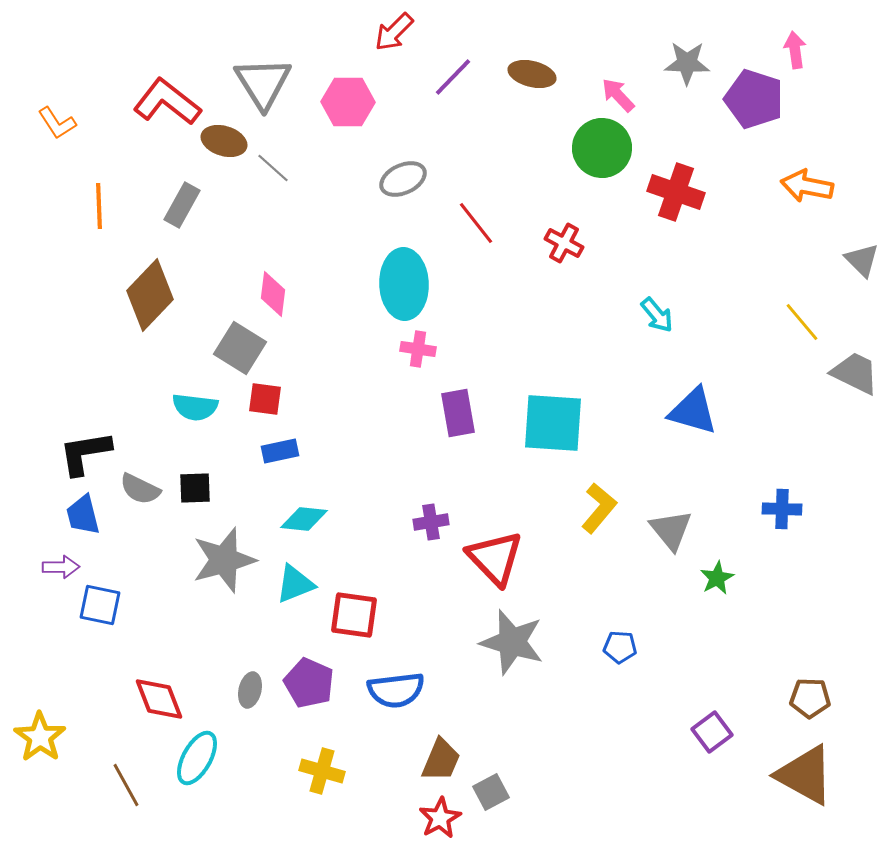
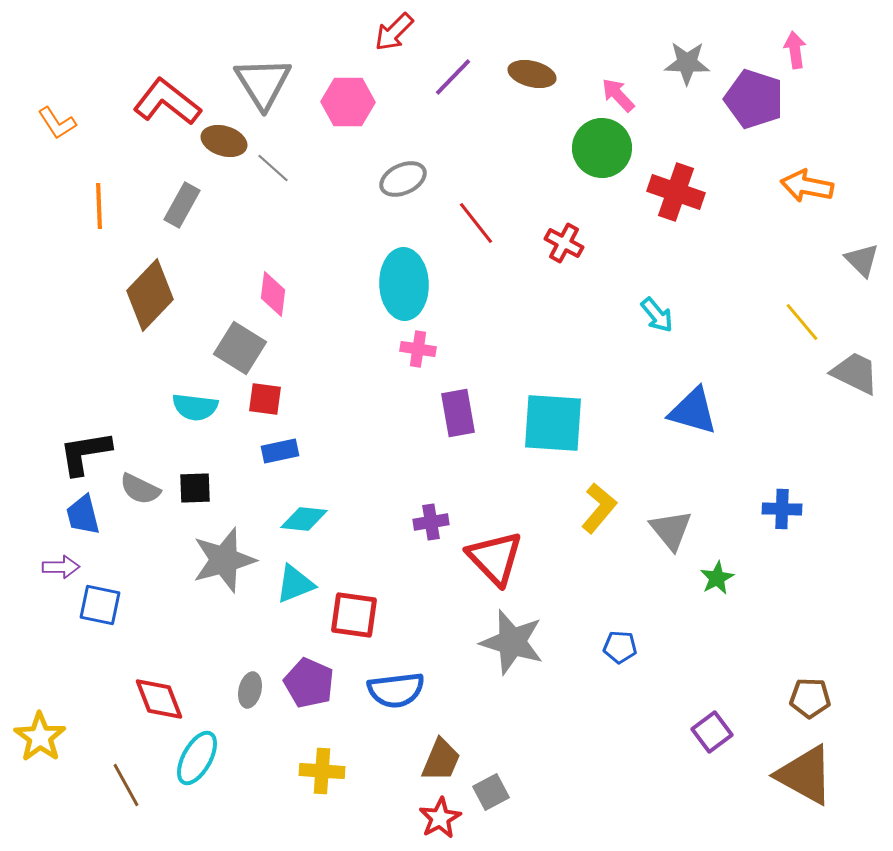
yellow cross at (322, 771): rotated 12 degrees counterclockwise
